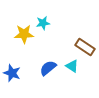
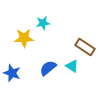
yellow star: moved 4 px down
